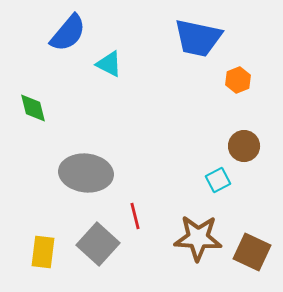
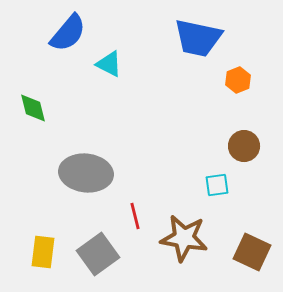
cyan square: moved 1 px left, 5 px down; rotated 20 degrees clockwise
brown star: moved 14 px left; rotated 6 degrees clockwise
gray square: moved 10 px down; rotated 12 degrees clockwise
